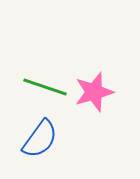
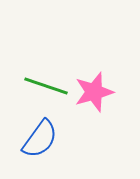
green line: moved 1 px right, 1 px up
